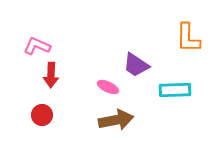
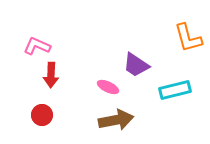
orange L-shape: rotated 16 degrees counterclockwise
cyan rectangle: rotated 12 degrees counterclockwise
